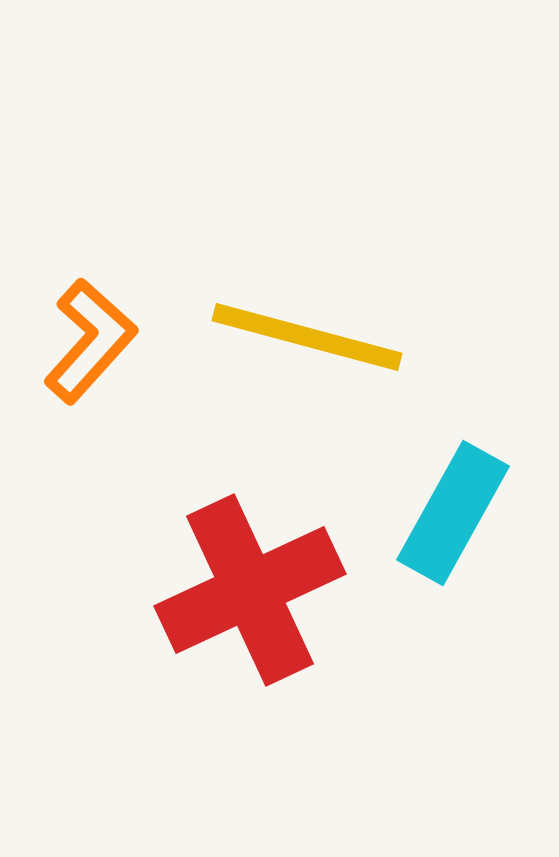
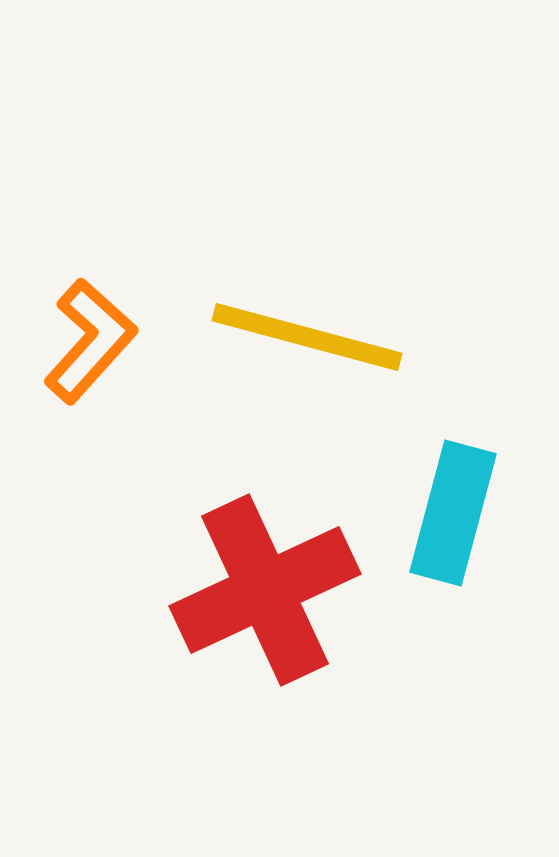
cyan rectangle: rotated 14 degrees counterclockwise
red cross: moved 15 px right
